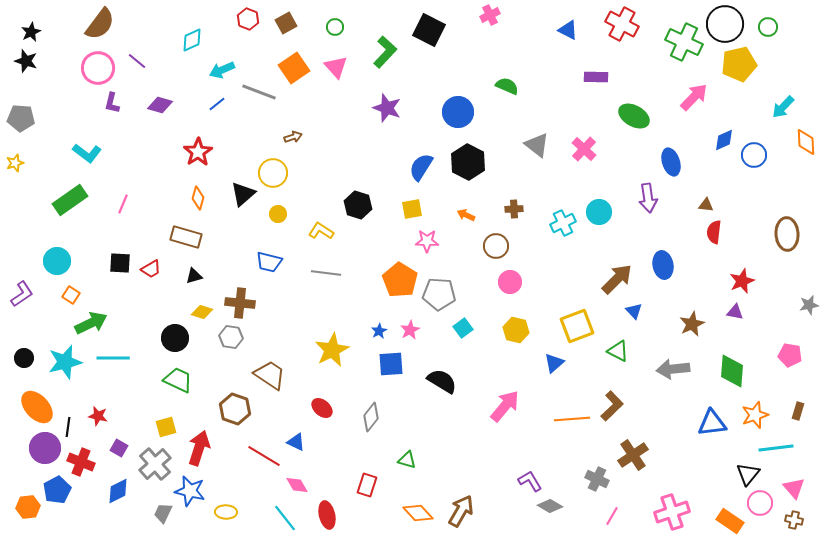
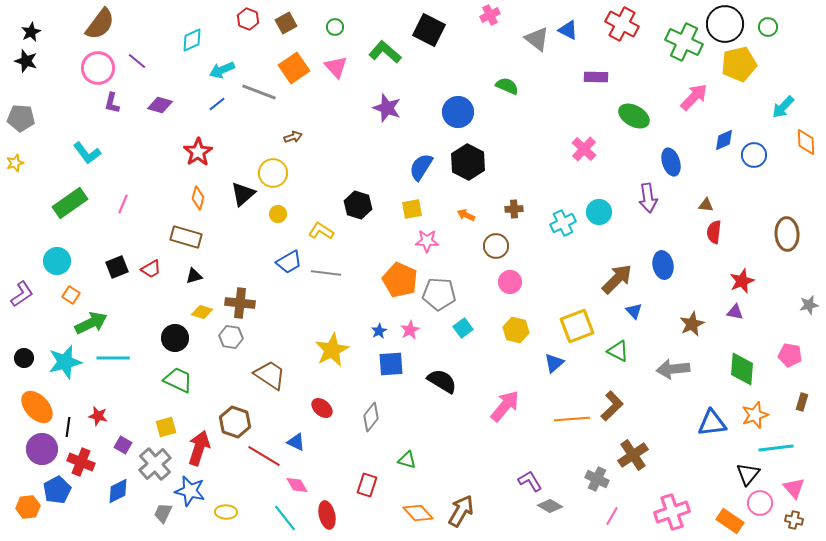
green L-shape at (385, 52): rotated 92 degrees counterclockwise
gray triangle at (537, 145): moved 106 px up
cyan L-shape at (87, 153): rotated 16 degrees clockwise
green rectangle at (70, 200): moved 3 px down
blue trapezoid at (269, 262): moved 20 px right; rotated 44 degrees counterclockwise
black square at (120, 263): moved 3 px left, 4 px down; rotated 25 degrees counterclockwise
orange pentagon at (400, 280): rotated 8 degrees counterclockwise
green diamond at (732, 371): moved 10 px right, 2 px up
brown hexagon at (235, 409): moved 13 px down
brown rectangle at (798, 411): moved 4 px right, 9 px up
purple circle at (45, 448): moved 3 px left, 1 px down
purple square at (119, 448): moved 4 px right, 3 px up
